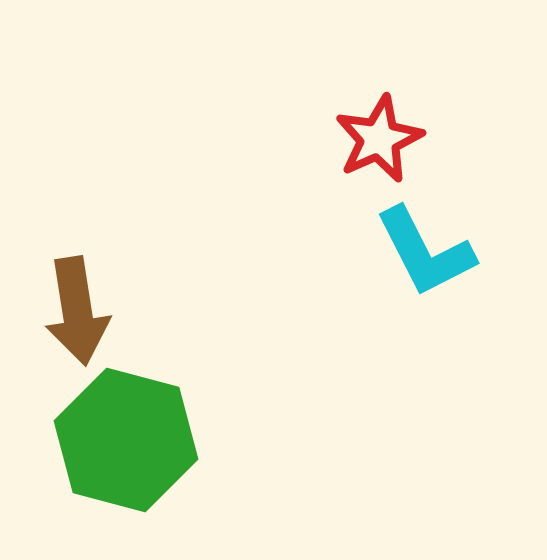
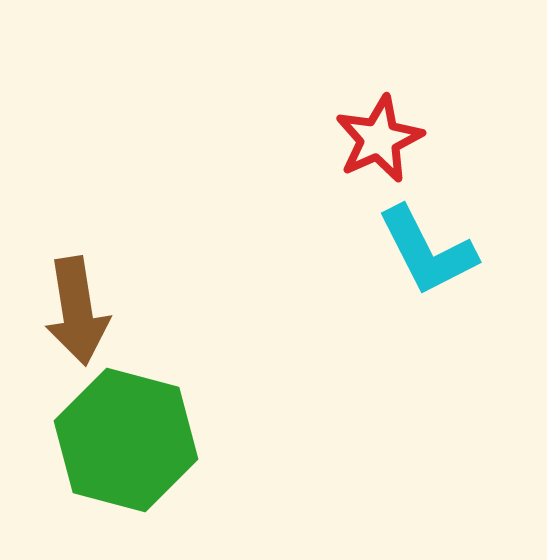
cyan L-shape: moved 2 px right, 1 px up
